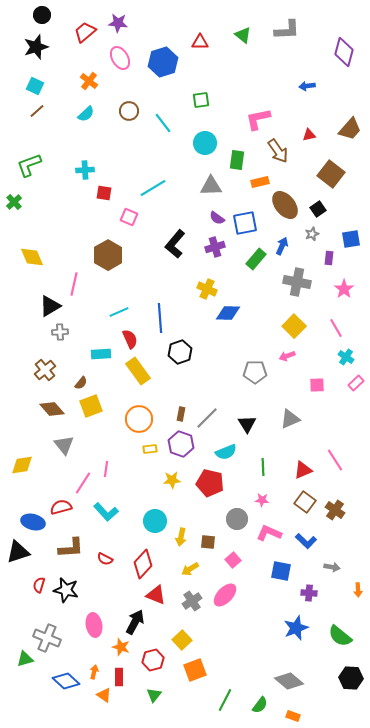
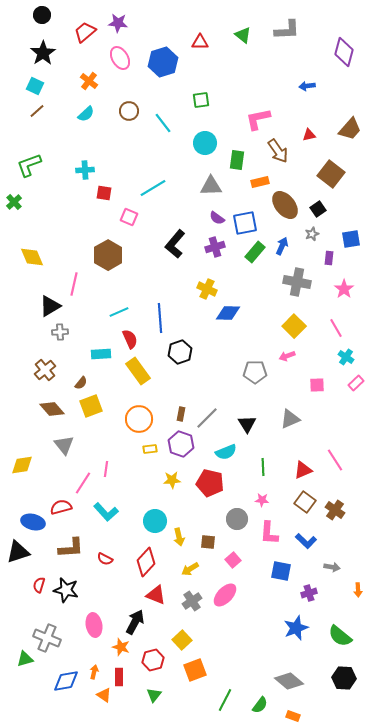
black star at (36, 47): moved 7 px right, 6 px down; rotated 15 degrees counterclockwise
green rectangle at (256, 259): moved 1 px left, 7 px up
pink L-shape at (269, 533): rotated 110 degrees counterclockwise
yellow arrow at (181, 537): moved 2 px left; rotated 24 degrees counterclockwise
red diamond at (143, 564): moved 3 px right, 2 px up
purple cross at (309, 593): rotated 21 degrees counterclockwise
black hexagon at (351, 678): moved 7 px left
blue diamond at (66, 681): rotated 52 degrees counterclockwise
